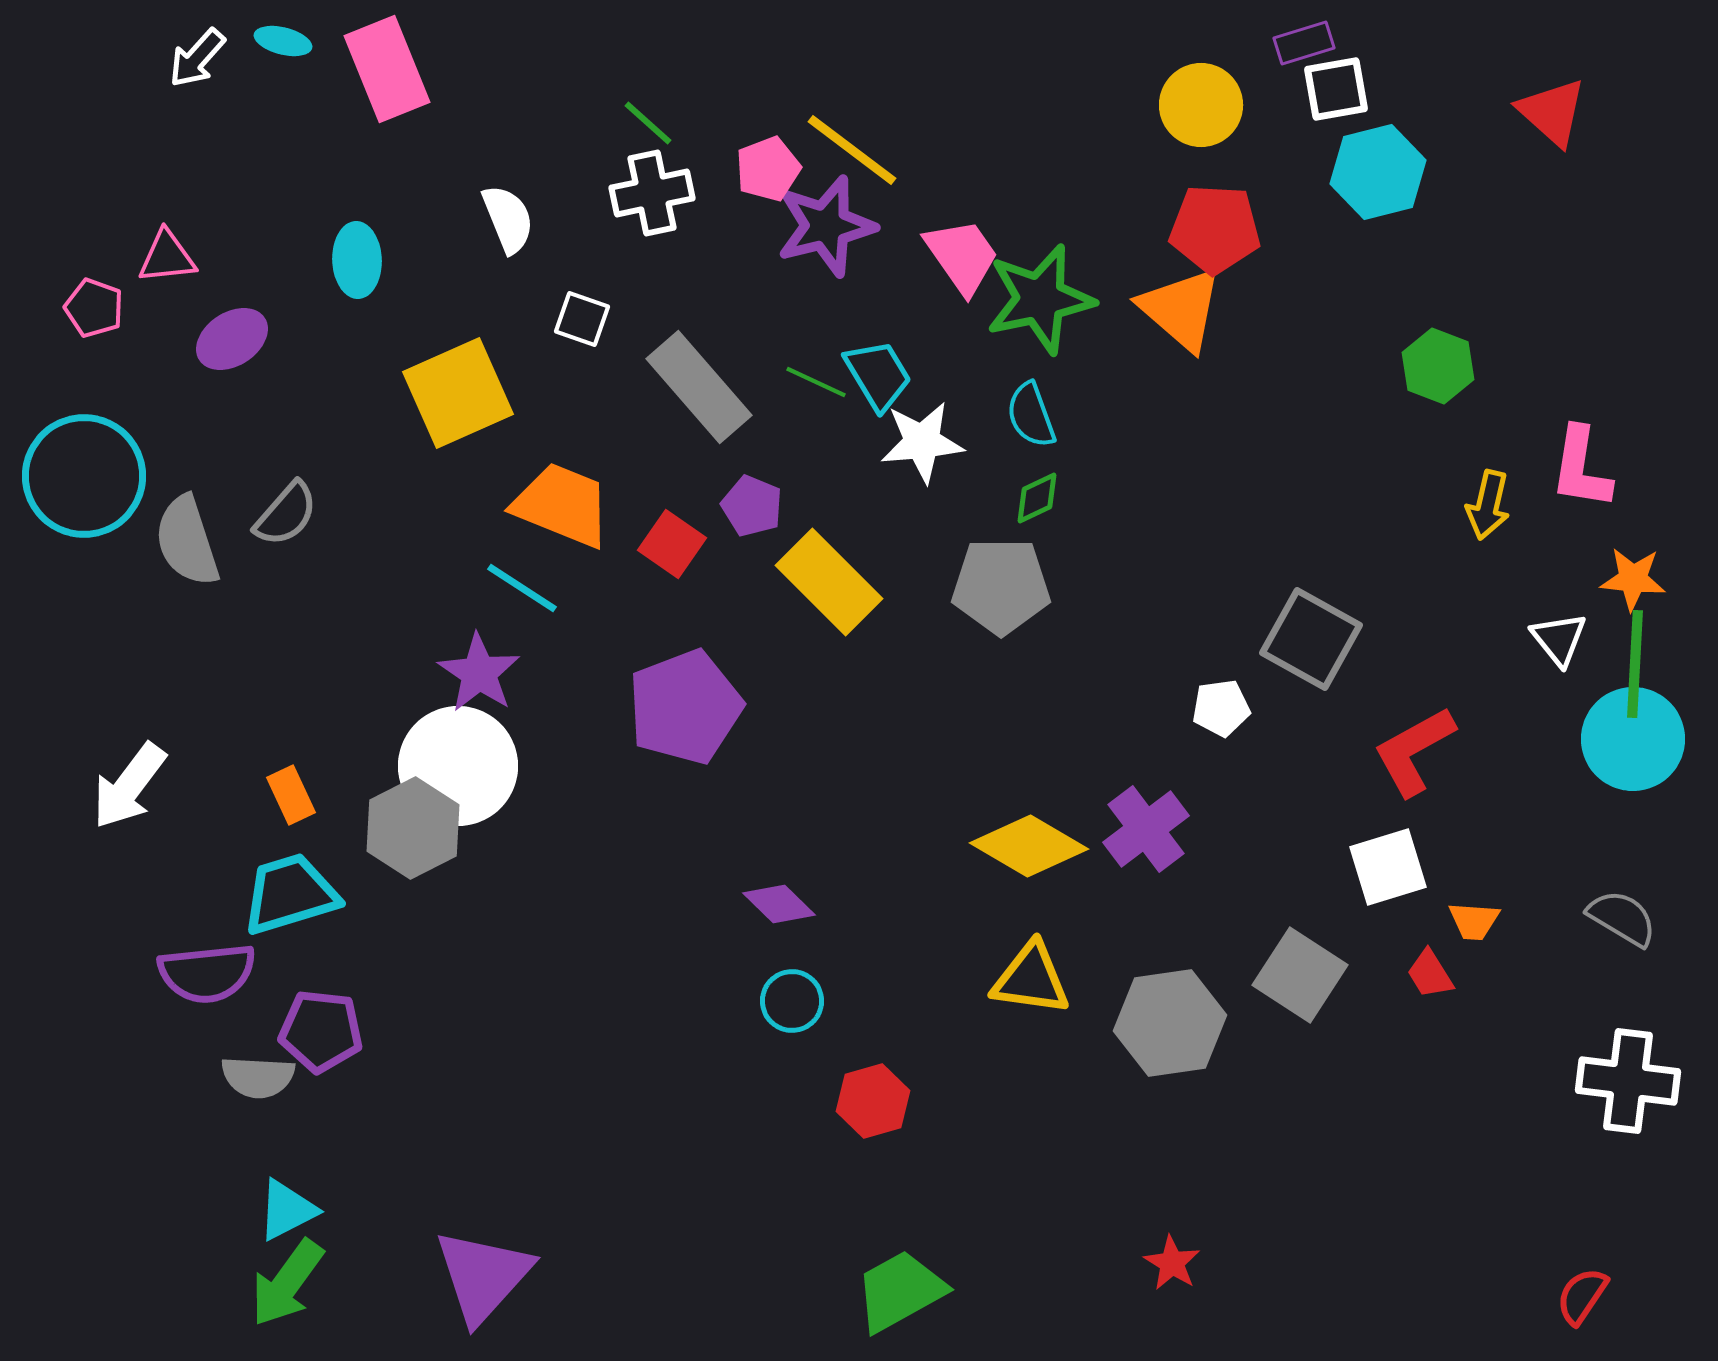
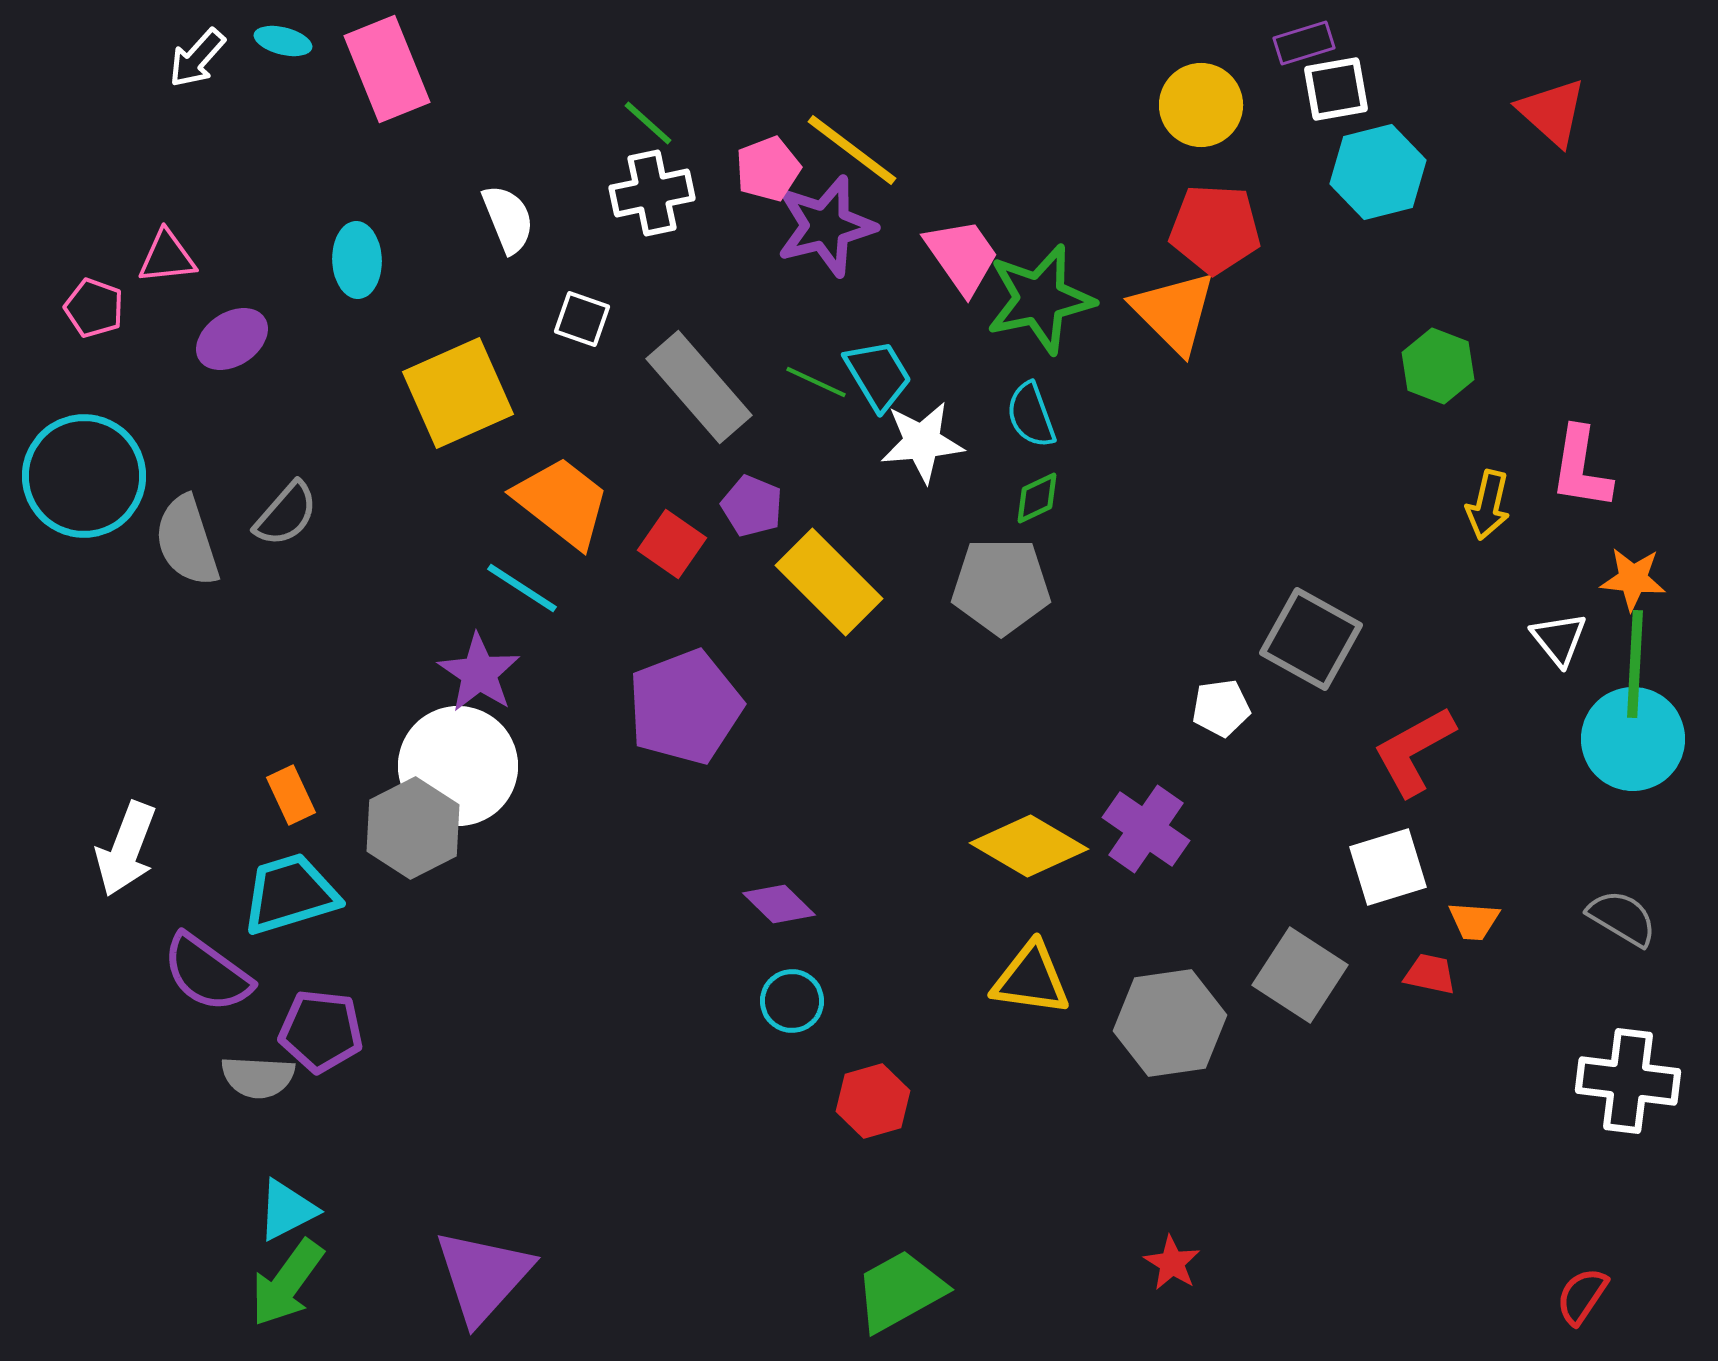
orange triangle at (1181, 309): moved 7 px left, 3 px down; rotated 4 degrees clockwise
orange trapezoid at (562, 505): moved 3 px up; rotated 16 degrees clockwise
white arrow at (129, 786): moved 3 px left, 63 px down; rotated 16 degrees counterclockwise
purple cross at (1146, 829): rotated 18 degrees counterclockwise
purple semicircle at (207, 973): rotated 42 degrees clockwise
red trapezoid at (1430, 974): rotated 134 degrees clockwise
